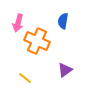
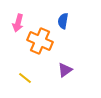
orange cross: moved 3 px right
